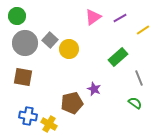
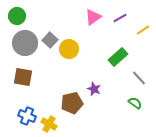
gray line: rotated 21 degrees counterclockwise
blue cross: moved 1 px left; rotated 12 degrees clockwise
